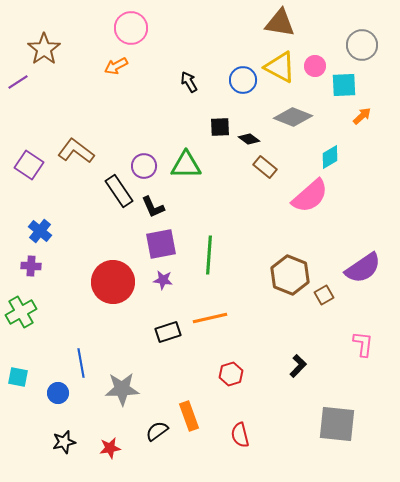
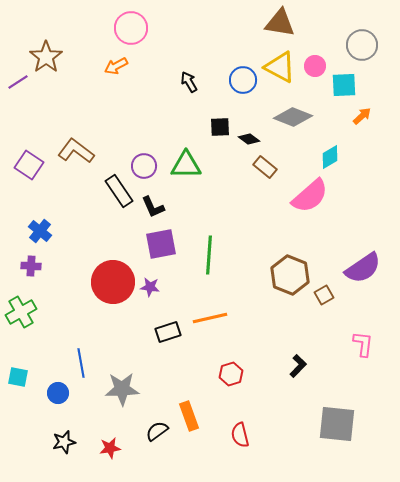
brown star at (44, 49): moved 2 px right, 8 px down
purple star at (163, 280): moved 13 px left, 7 px down
